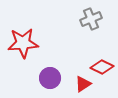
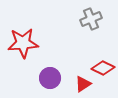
red diamond: moved 1 px right, 1 px down
